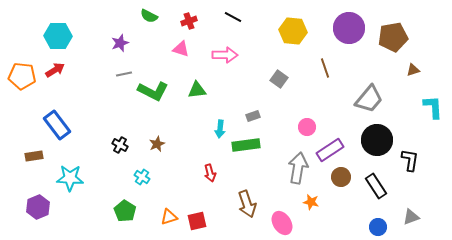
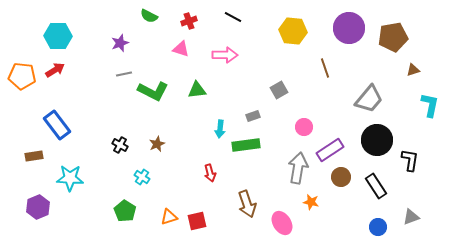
gray square at (279, 79): moved 11 px down; rotated 24 degrees clockwise
cyan L-shape at (433, 107): moved 3 px left, 2 px up; rotated 15 degrees clockwise
pink circle at (307, 127): moved 3 px left
